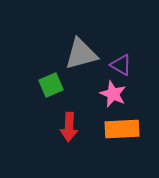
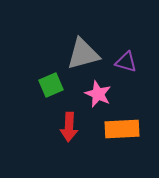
gray triangle: moved 2 px right
purple triangle: moved 5 px right, 3 px up; rotated 15 degrees counterclockwise
pink star: moved 15 px left
